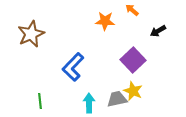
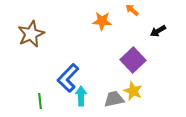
orange star: moved 3 px left
blue L-shape: moved 5 px left, 11 px down
gray trapezoid: moved 3 px left
cyan arrow: moved 8 px left, 7 px up
